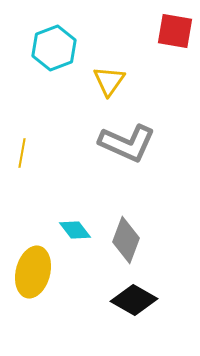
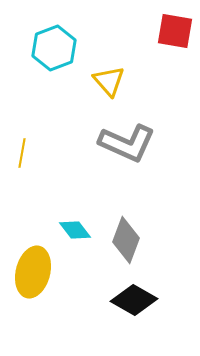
yellow triangle: rotated 16 degrees counterclockwise
